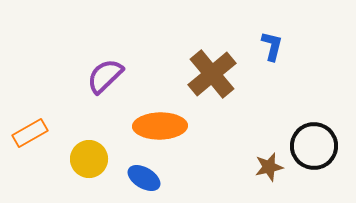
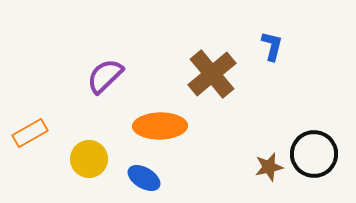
black circle: moved 8 px down
